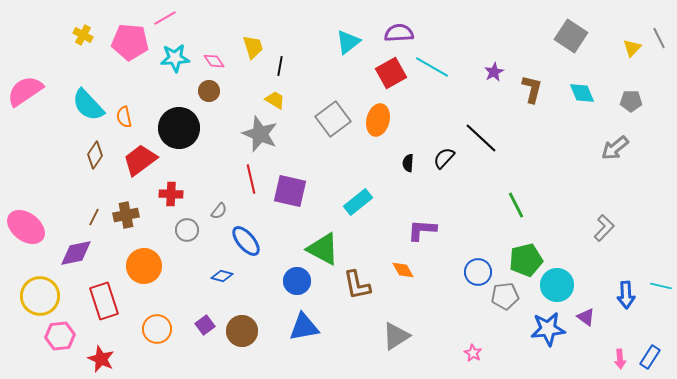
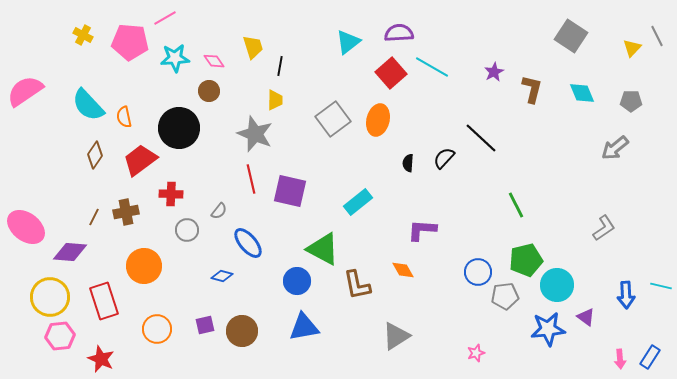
gray line at (659, 38): moved 2 px left, 2 px up
red square at (391, 73): rotated 12 degrees counterclockwise
yellow trapezoid at (275, 100): rotated 60 degrees clockwise
gray star at (260, 134): moved 5 px left
brown cross at (126, 215): moved 3 px up
gray L-shape at (604, 228): rotated 12 degrees clockwise
blue ellipse at (246, 241): moved 2 px right, 2 px down
purple diamond at (76, 253): moved 6 px left, 1 px up; rotated 16 degrees clockwise
yellow circle at (40, 296): moved 10 px right, 1 px down
purple square at (205, 325): rotated 24 degrees clockwise
pink star at (473, 353): moved 3 px right; rotated 24 degrees clockwise
